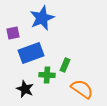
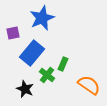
blue rectangle: moved 1 px right; rotated 30 degrees counterclockwise
green rectangle: moved 2 px left, 1 px up
green cross: rotated 35 degrees clockwise
orange semicircle: moved 7 px right, 4 px up
